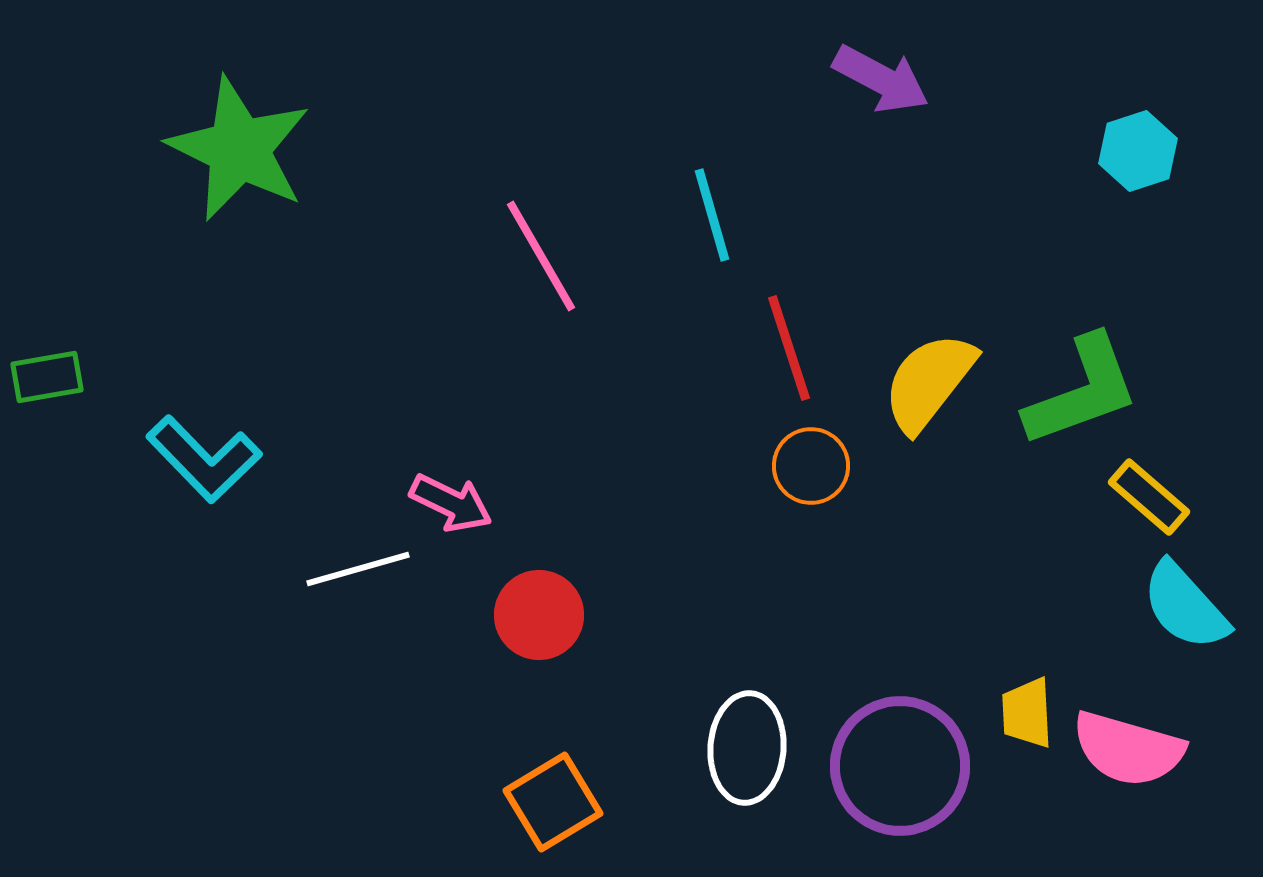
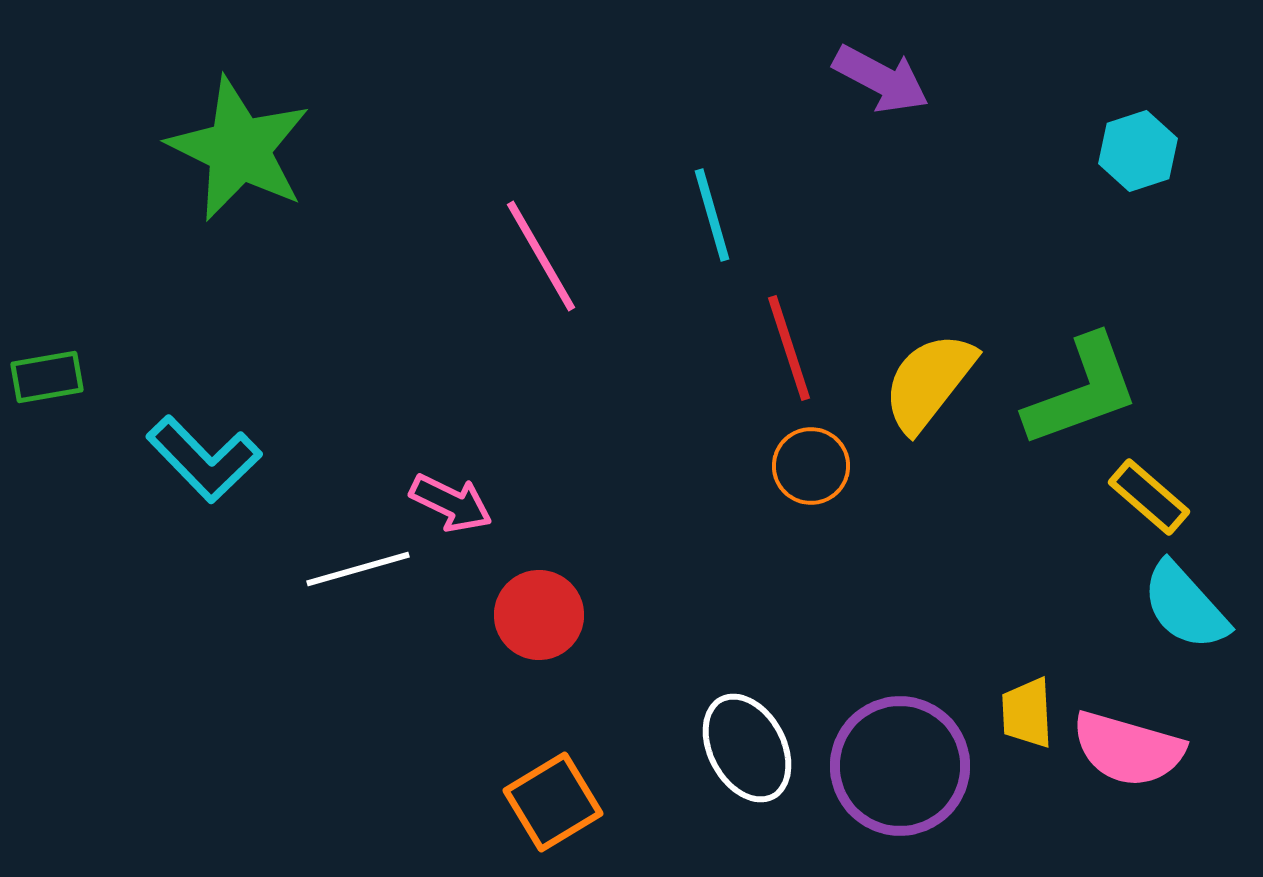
white ellipse: rotated 32 degrees counterclockwise
